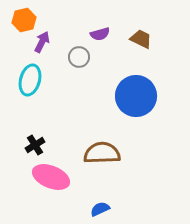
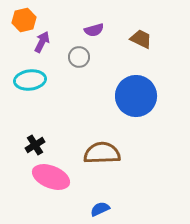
purple semicircle: moved 6 px left, 4 px up
cyan ellipse: rotated 68 degrees clockwise
